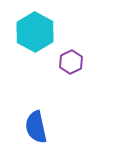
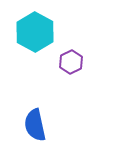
blue semicircle: moved 1 px left, 2 px up
